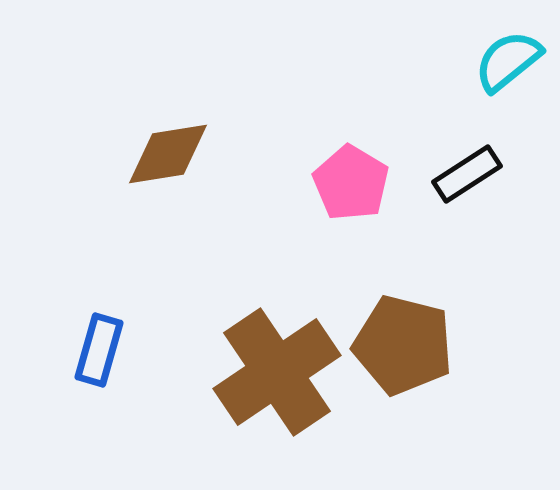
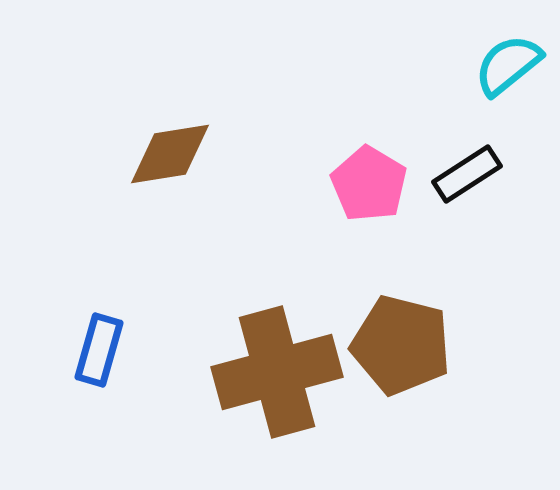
cyan semicircle: moved 4 px down
brown diamond: moved 2 px right
pink pentagon: moved 18 px right, 1 px down
brown pentagon: moved 2 px left
brown cross: rotated 19 degrees clockwise
